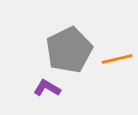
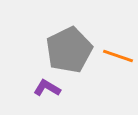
orange line: moved 1 px right, 3 px up; rotated 32 degrees clockwise
